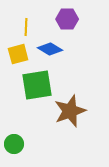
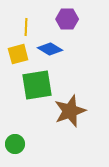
green circle: moved 1 px right
